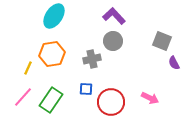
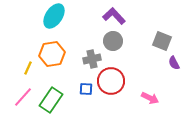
red circle: moved 21 px up
